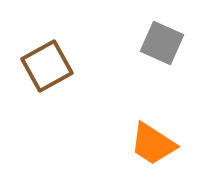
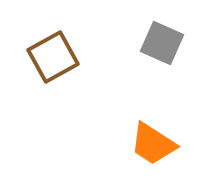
brown square: moved 6 px right, 9 px up
